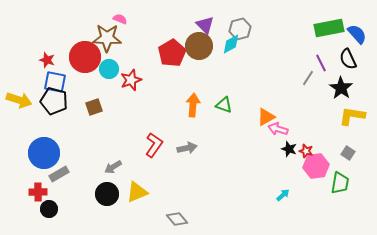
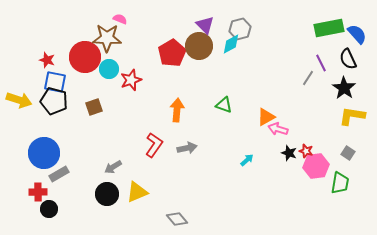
black star at (341, 88): moved 3 px right
orange arrow at (193, 105): moved 16 px left, 5 px down
black star at (289, 149): moved 4 px down
cyan arrow at (283, 195): moved 36 px left, 35 px up
